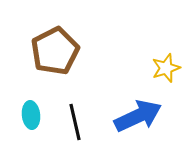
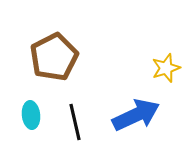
brown pentagon: moved 1 px left, 6 px down
blue arrow: moved 2 px left, 1 px up
